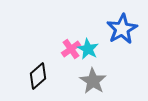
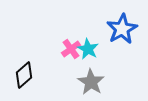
black diamond: moved 14 px left, 1 px up
gray star: moved 2 px left, 1 px down
